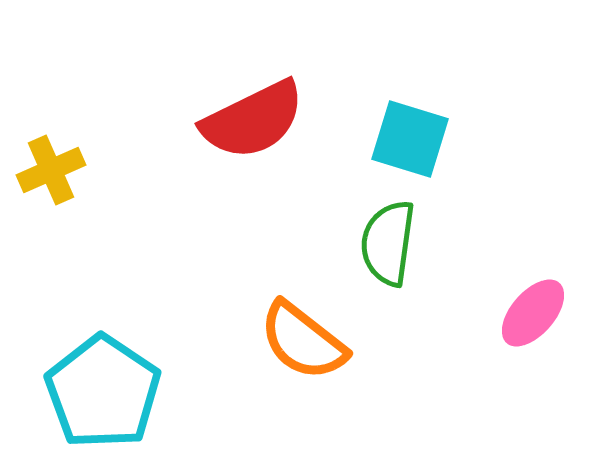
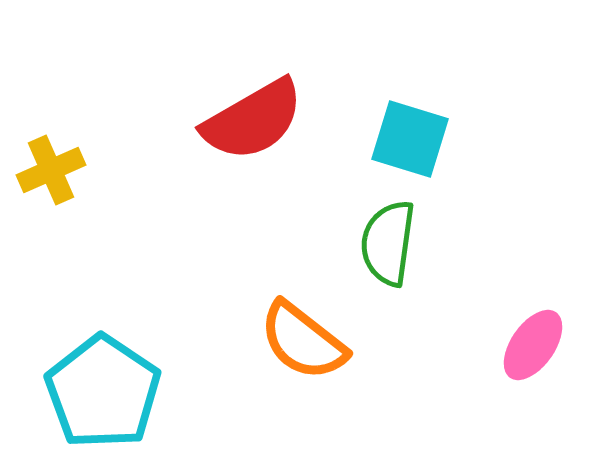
red semicircle: rotated 4 degrees counterclockwise
pink ellipse: moved 32 px down; rotated 6 degrees counterclockwise
